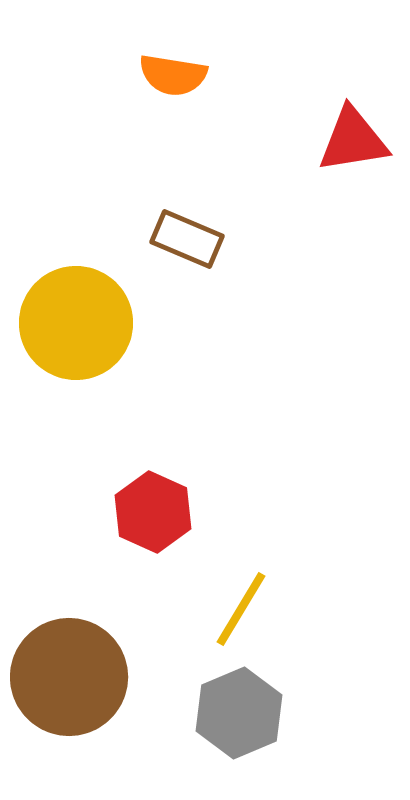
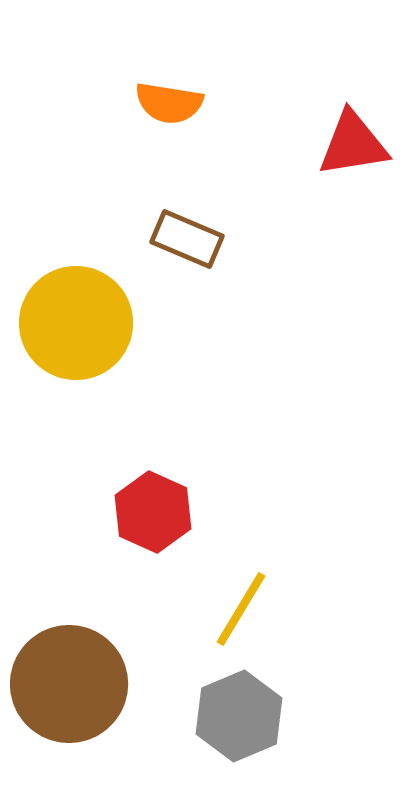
orange semicircle: moved 4 px left, 28 px down
red triangle: moved 4 px down
brown circle: moved 7 px down
gray hexagon: moved 3 px down
